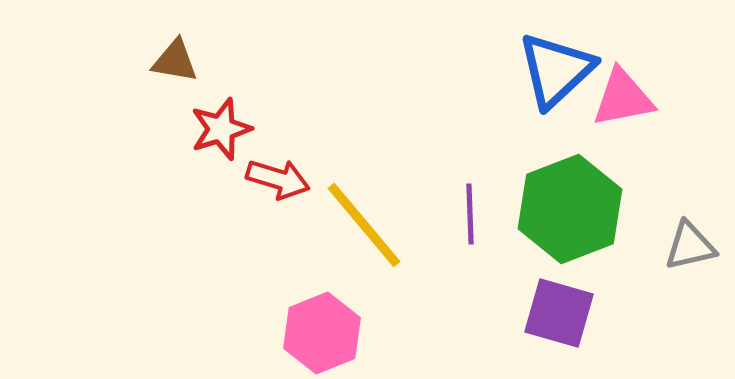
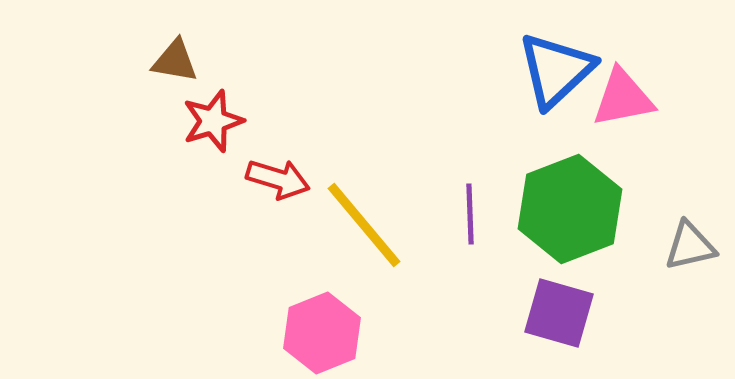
red star: moved 8 px left, 8 px up
